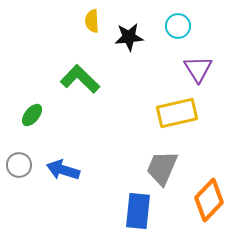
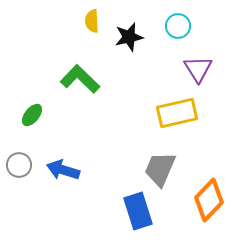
black star: rotated 8 degrees counterclockwise
gray trapezoid: moved 2 px left, 1 px down
blue rectangle: rotated 24 degrees counterclockwise
